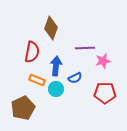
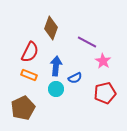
purple line: moved 2 px right, 6 px up; rotated 30 degrees clockwise
red semicircle: moved 2 px left; rotated 15 degrees clockwise
pink star: rotated 28 degrees counterclockwise
orange rectangle: moved 8 px left, 5 px up
red pentagon: rotated 15 degrees counterclockwise
